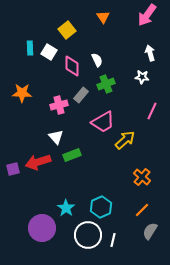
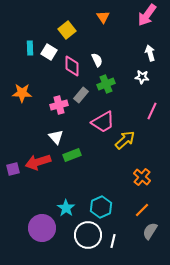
white line: moved 1 px down
